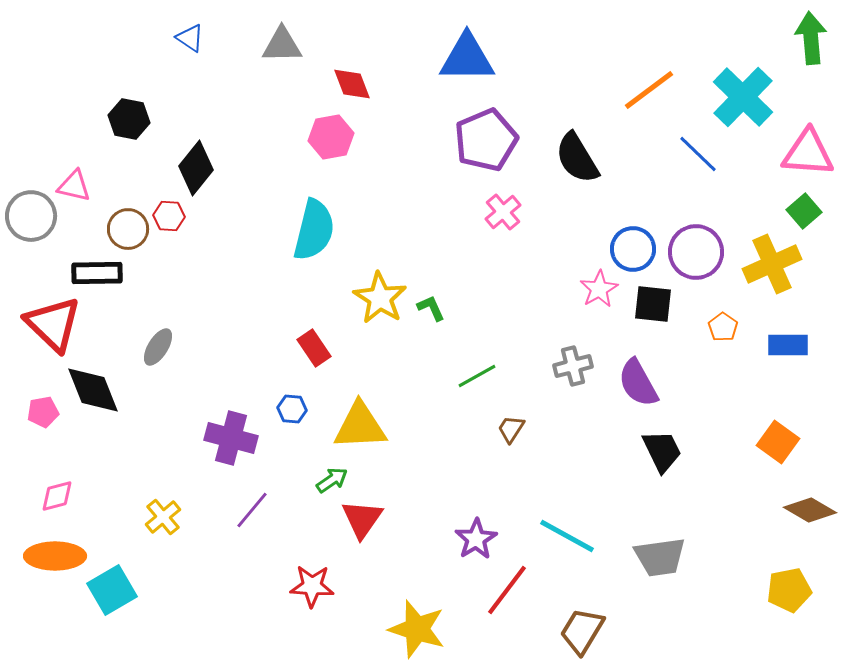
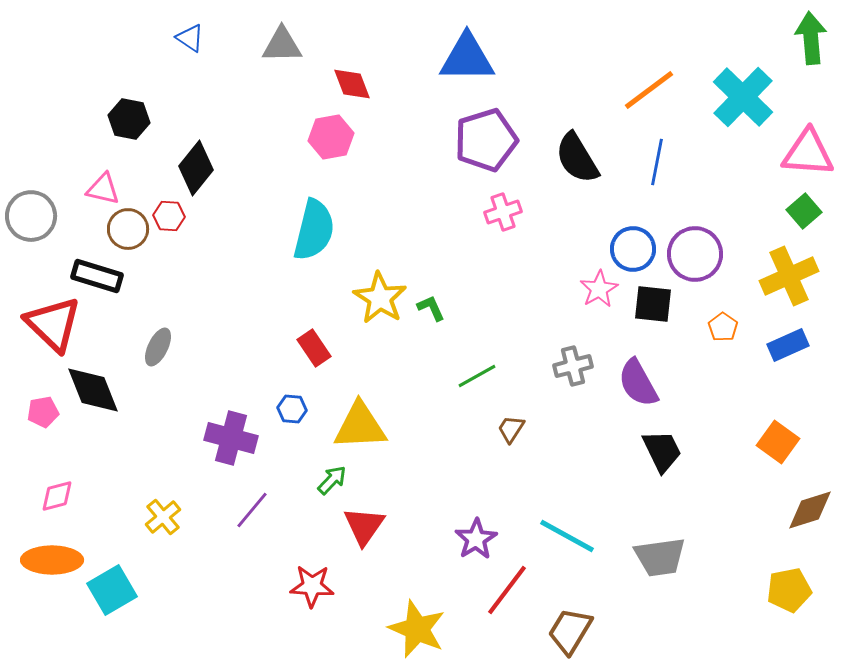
purple pentagon at (486, 140): rotated 6 degrees clockwise
blue line at (698, 154): moved 41 px left, 8 px down; rotated 57 degrees clockwise
pink triangle at (74, 186): moved 29 px right, 3 px down
pink cross at (503, 212): rotated 21 degrees clockwise
purple circle at (696, 252): moved 1 px left, 2 px down
yellow cross at (772, 264): moved 17 px right, 12 px down
black rectangle at (97, 273): moved 3 px down; rotated 18 degrees clockwise
blue rectangle at (788, 345): rotated 24 degrees counterclockwise
gray ellipse at (158, 347): rotated 6 degrees counterclockwise
green arrow at (332, 480): rotated 12 degrees counterclockwise
brown diamond at (810, 510): rotated 48 degrees counterclockwise
red triangle at (362, 519): moved 2 px right, 7 px down
orange ellipse at (55, 556): moved 3 px left, 4 px down
yellow star at (417, 629): rotated 6 degrees clockwise
brown trapezoid at (582, 631): moved 12 px left
